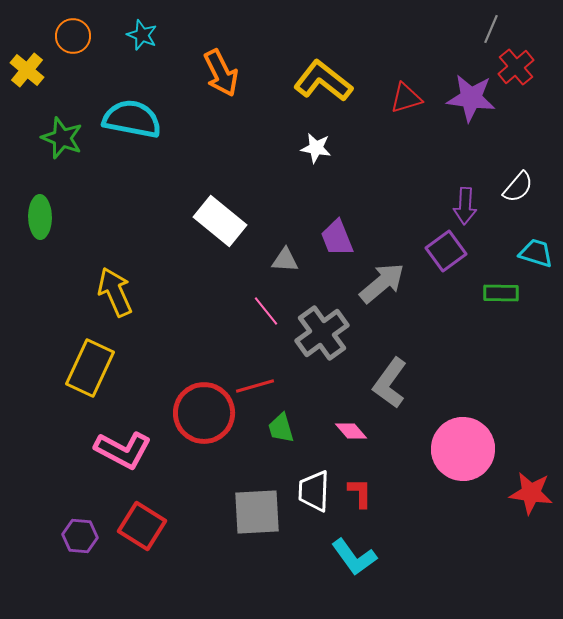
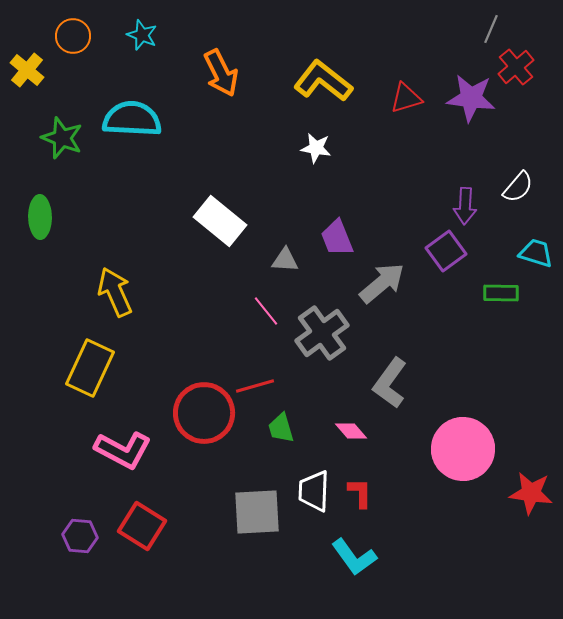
cyan semicircle: rotated 8 degrees counterclockwise
